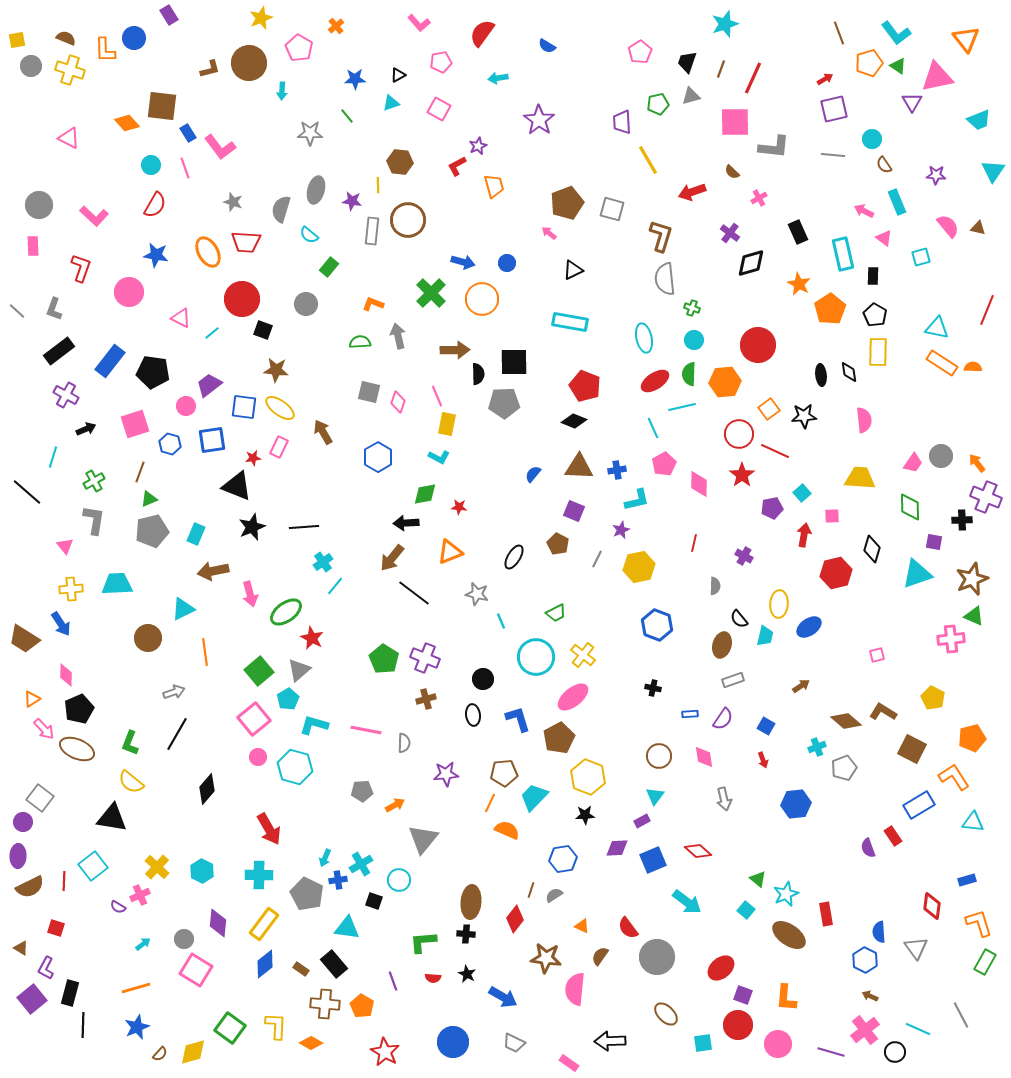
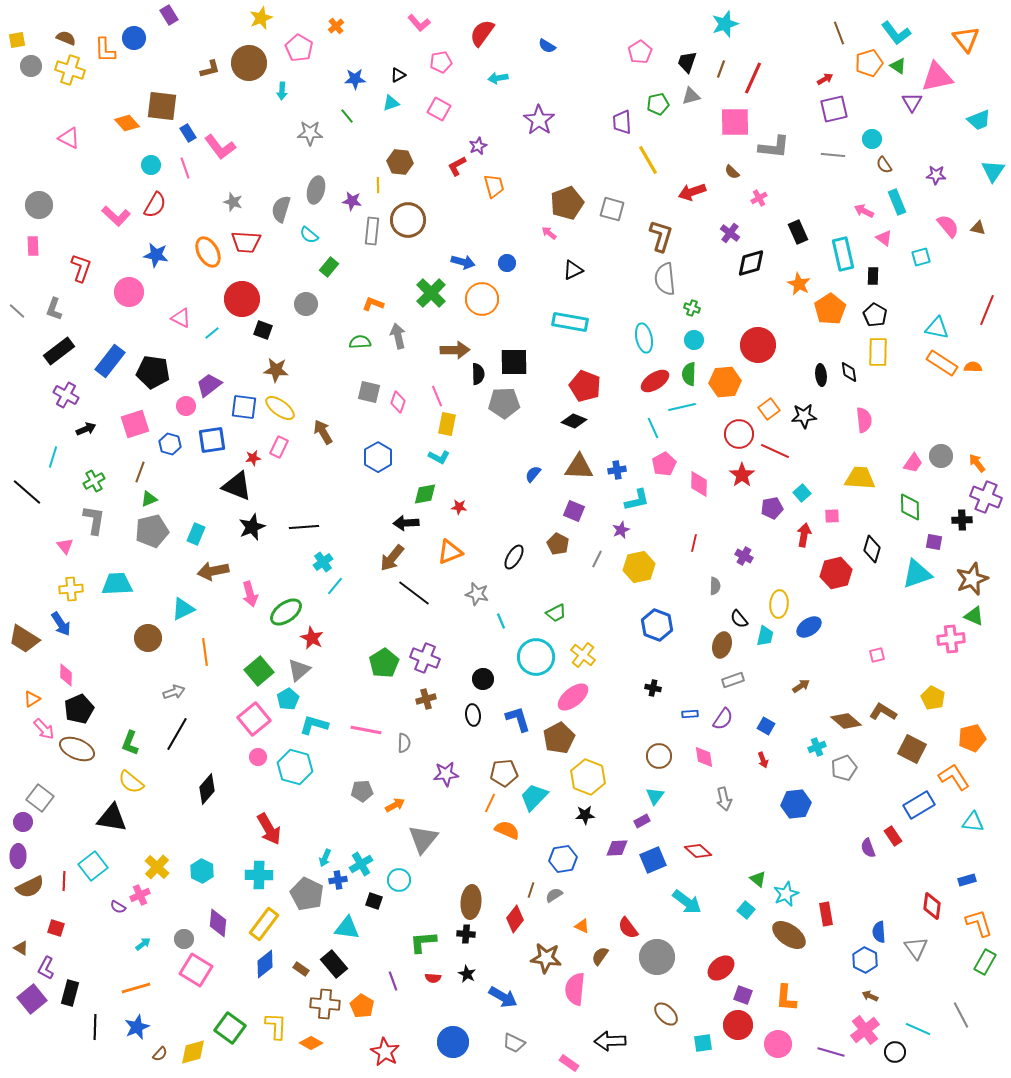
pink L-shape at (94, 216): moved 22 px right
green pentagon at (384, 659): moved 4 px down; rotated 8 degrees clockwise
black line at (83, 1025): moved 12 px right, 2 px down
